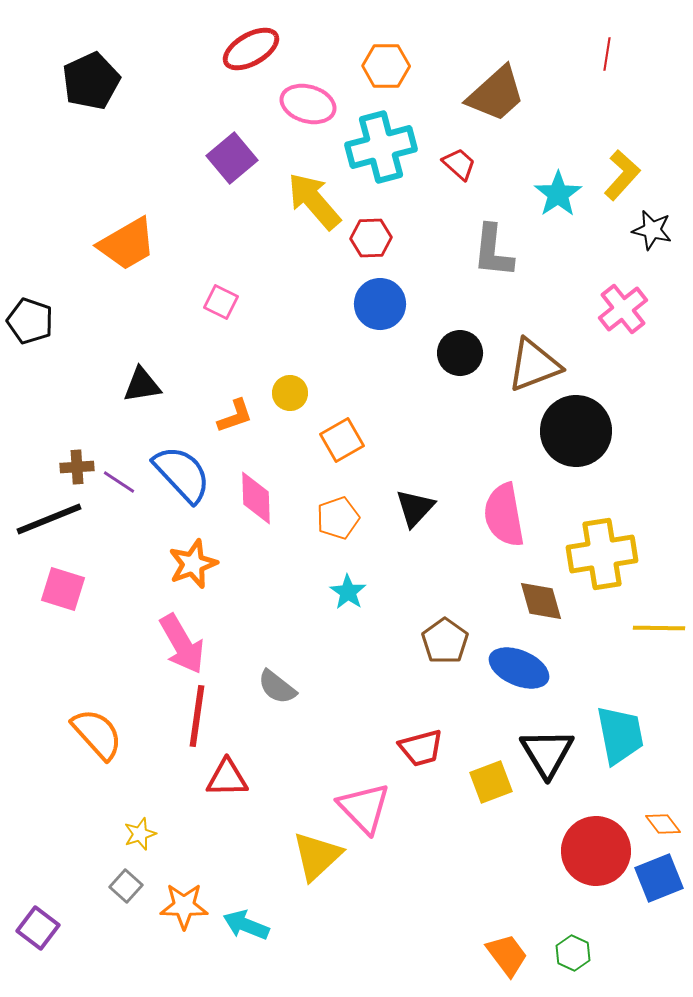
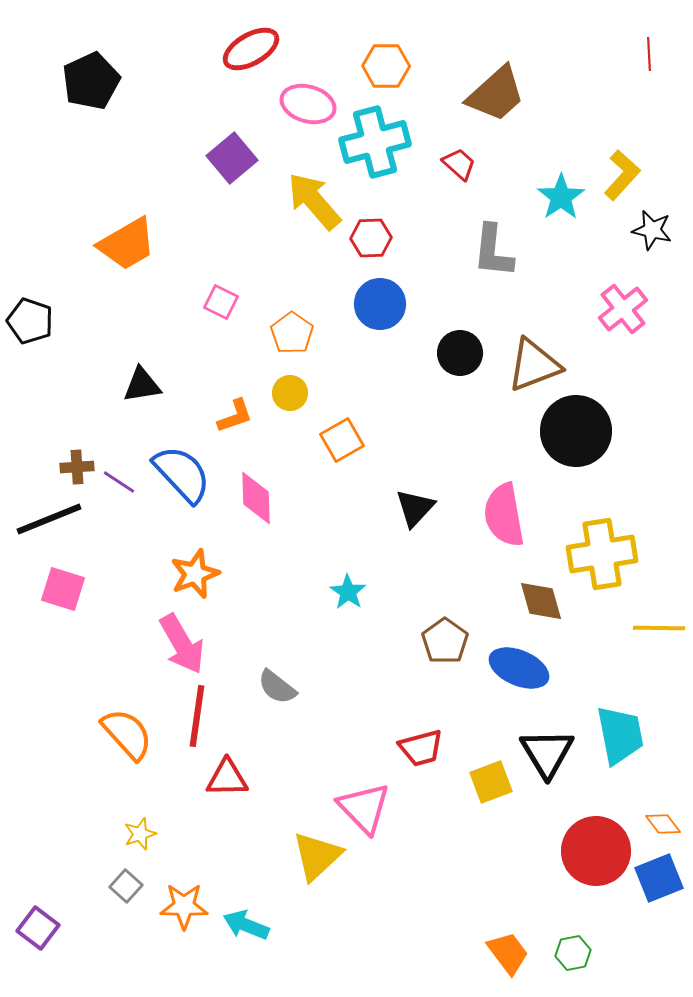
red line at (607, 54): moved 42 px right; rotated 12 degrees counterclockwise
cyan cross at (381, 147): moved 6 px left, 5 px up
cyan star at (558, 194): moved 3 px right, 3 px down
orange pentagon at (338, 518): moved 46 px left, 185 px up; rotated 18 degrees counterclockwise
orange star at (193, 564): moved 2 px right, 10 px down
orange semicircle at (97, 734): moved 30 px right
green hexagon at (573, 953): rotated 24 degrees clockwise
orange trapezoid at (507, 955): moved 1 px right, 2 px up
